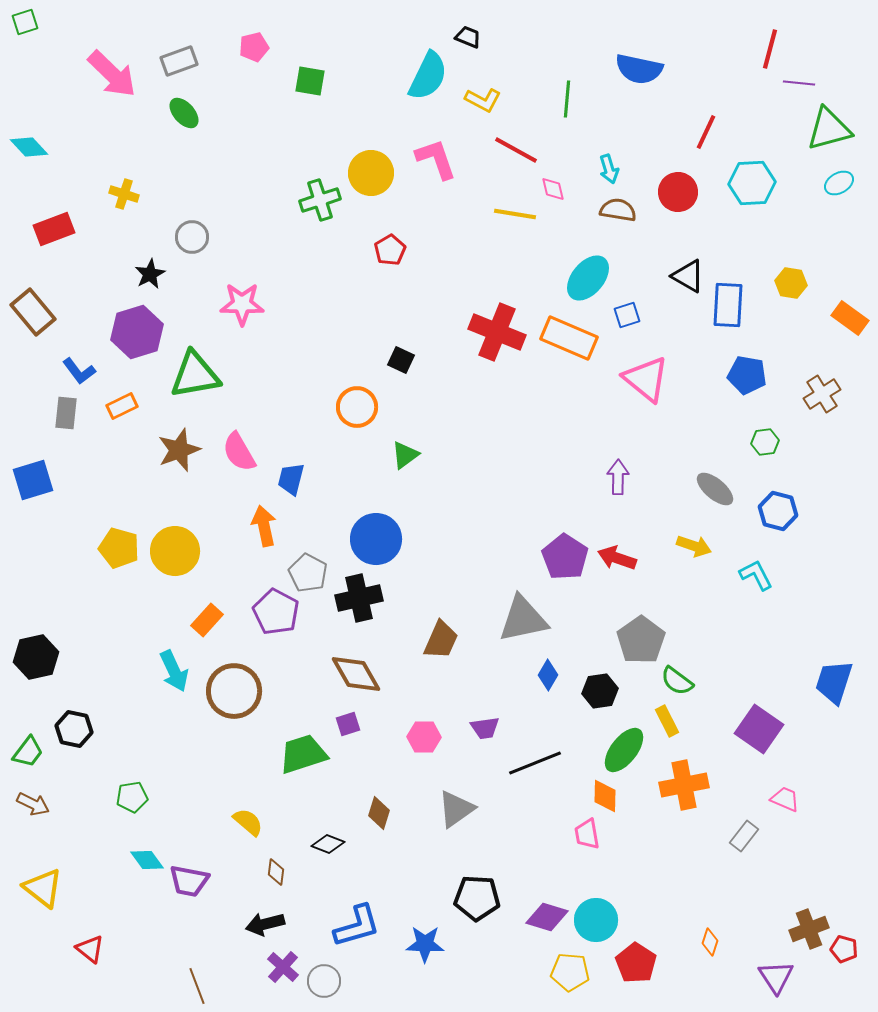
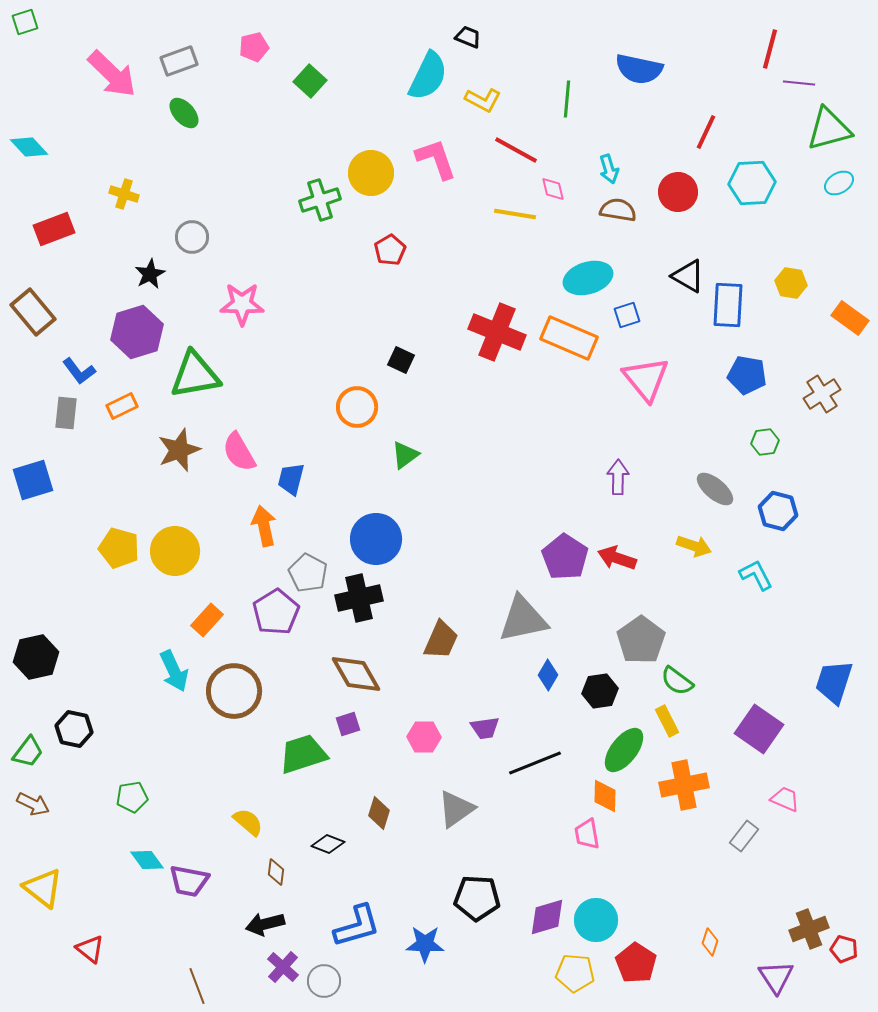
green square at (310, 81): rotated 32 degrees clockwise
cyan ellipse at (588, 278): rotated 33 degrees clockwise
pink triangle at (646, 379): rotated 12 degrees clockwise
purple pentagon at (276, 612): rotated 12 degrees clockwise
purple diamond at (547, 917): rotated 33 degrees counterclockwise
yellow pentagon at (570, 972): moved 5 px right, 1 px down
